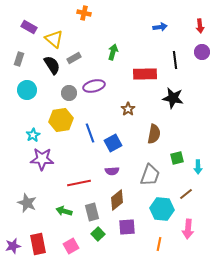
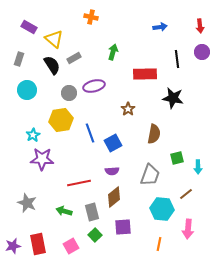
orange cross at (84, 13): moved 7 px right, 4 px down
black line at (175, 60): moved 2 px right, 1 px up
brown diamond at (117, 200): moved 3 px left, 3 px up
purple square at (127, 227): moved 4 px left
green square at (98, 234): moved 3 px left, 1 px down
